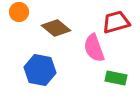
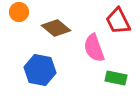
red trapezoid: moved 2 px right, 1 px up; rotated 100 degrees counterclockwise
